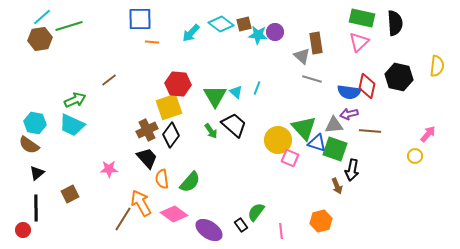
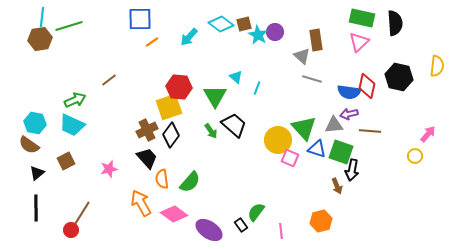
cyan line at (42, 17): rotated 42 degrees counterclockwise
cyan arrow at (191, 33): moved 2 px left, 4 px down
cyan star at (258, 35): rotated 24 degrees clockwise
orange line at (152, 42): rotated 40 degrees counterclockwise
brown rectangle at (316, 43): moved 3 px up
red hexagon at (178, 84): moved 1 px right, 3 px down
cyan triangle at (236, 92): moved 15 px up
blue triangle at (317, 143): moved 6 px down
green square at (335, 149): moved 6 px right, 3 px down
pink star at (109, 169): rotated 12 degrees counterclockwise
brown square at (70, 194): moved 4 px left, 33 px up
brown line at (123, 219): moved 41 px left, 6 px up
red circle at (23, 230): moved 48 px right
